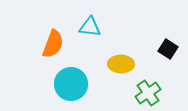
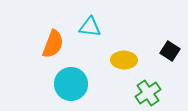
black square: moved 2 px right, 2 px down
yellow ellipse: moved 3 px right, 4 px up
